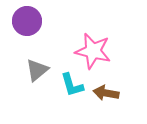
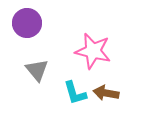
purple circle: moved 2 px down
gray triangle: rotated 30 degrees counterclockwise
cyan L-shape: moved 3 px right, 8 px down
